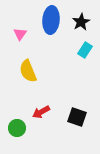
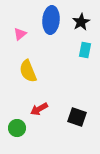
pink triangle: rotated 16 degrees clockwise
cyan rectangle: rotated 21 degrees counterclockwise
red arrow: moved 2 px left, 3 px up
